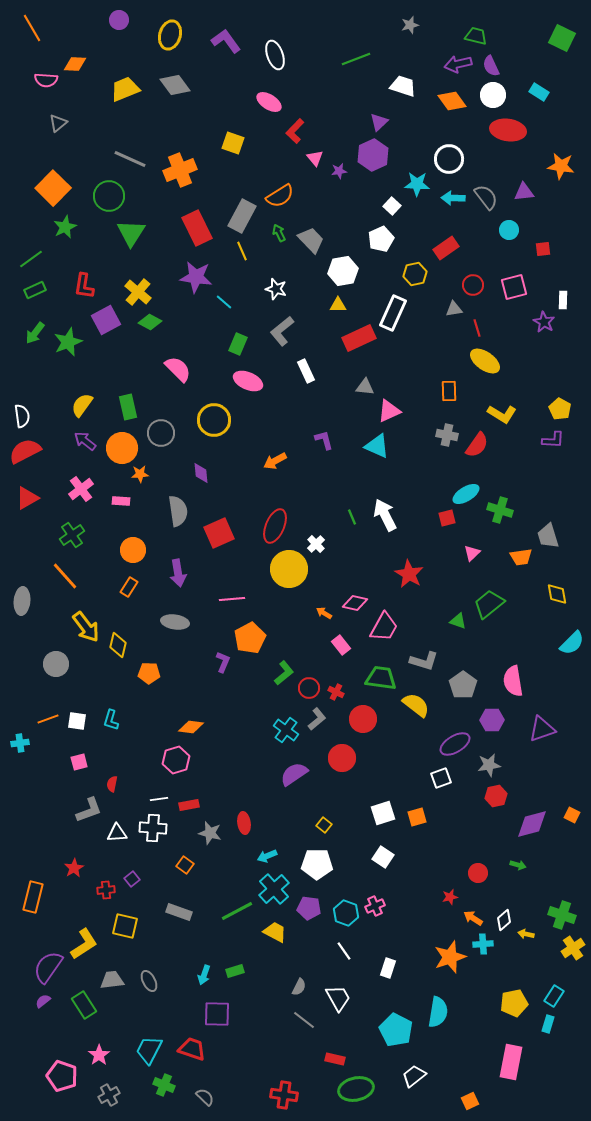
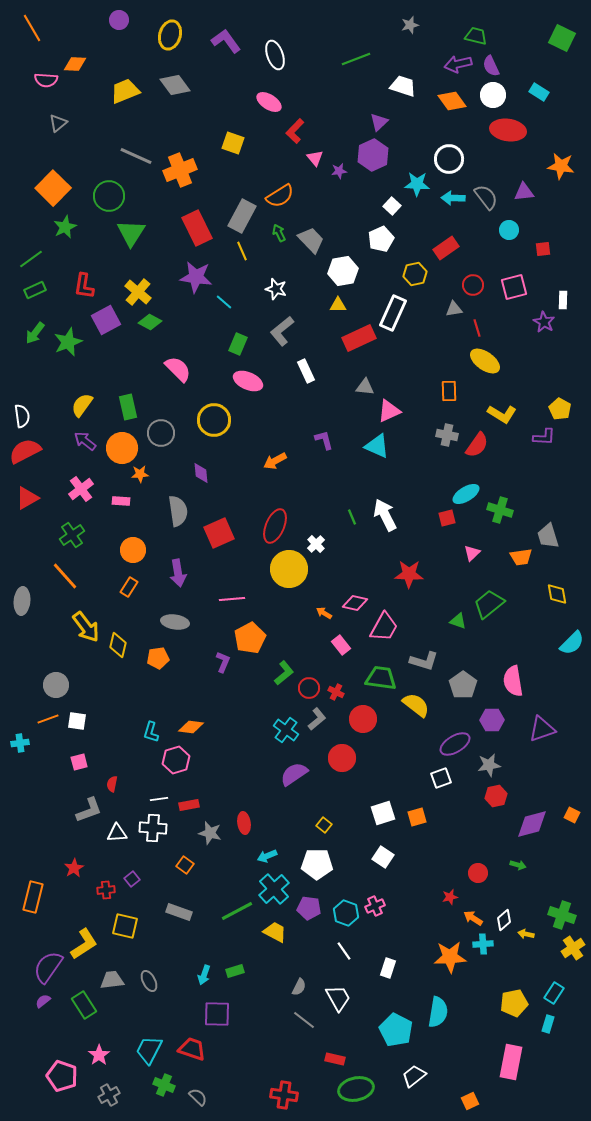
yellow trapezoid at (125, 89): moved 2 px down
gray line at (130, 159): moved 6 px right, 3 px up
purple L-shape at (553, 440): moved 9 px left, 3 px up
red star at (409, 574): rotated 28 degrees counterclockwise
gray circle at (56, 664): moved 21 px down
orange pentagon at (149, 673): moved 9 px right, 15 px up; rotated 10 degrees counterclockwise
cyan L-shape at (111, 720): moved 40 px right, 12 px down
orange star at (450, 957): rotated 16 degrees clockwise
cyan rectangle at (554, 996): moved 3 px up
gray semicircle at (205, 1097): moved 7 px left
